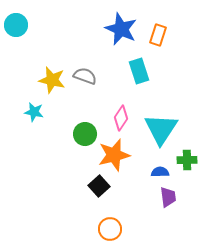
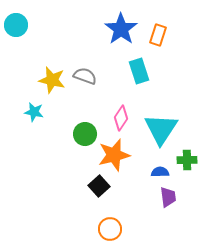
blue star: rotated 12 degrees clockwise
